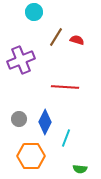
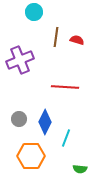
brown line: rotated 24 degrees counterclockwise
purple cross: moved 1 px left
